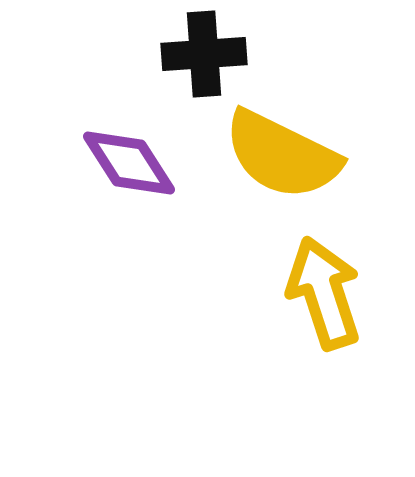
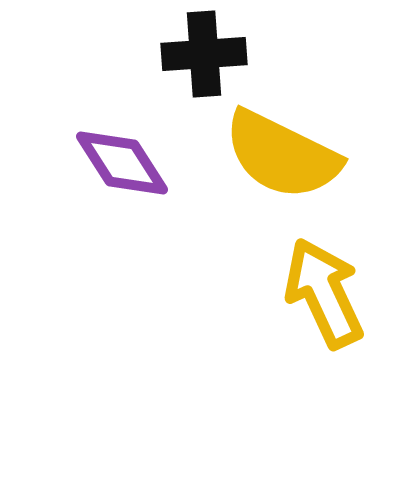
purple diamond: moved 7 px left
yellow arrow: rotated 7 degrees counterclockwise
